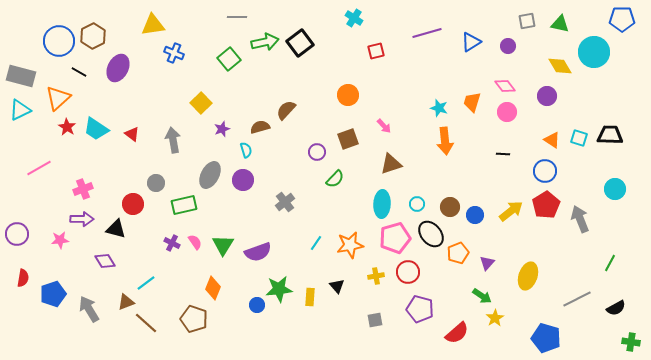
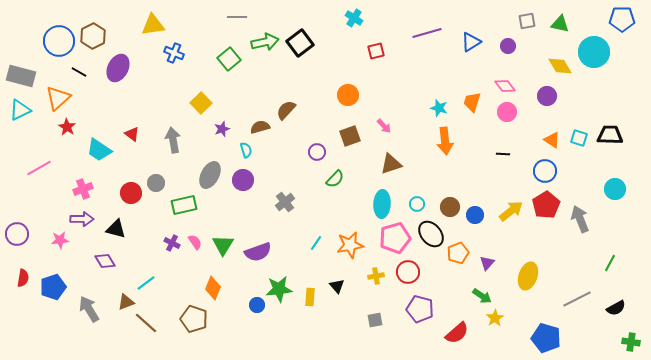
cyan trapezoid at (96, 129): moved 3 px right, 21 px down
brown square at (348, 139): moved 2 px right, 3 px up
red circle at (133, 204): moved 2 px left, 11 px up
blue pentagon at (53, 294): moved 7 px up
